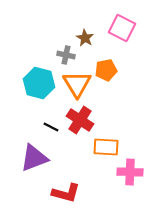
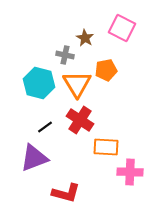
gray cross: moved 1 px left
black line: moved 6 px left; rotated 63 degrees counterclockwise
